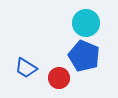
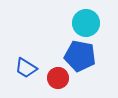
blue pentagon: moved 4 px left; rotated 12 degrees counterclockwise
red circle: moved 1 px left
